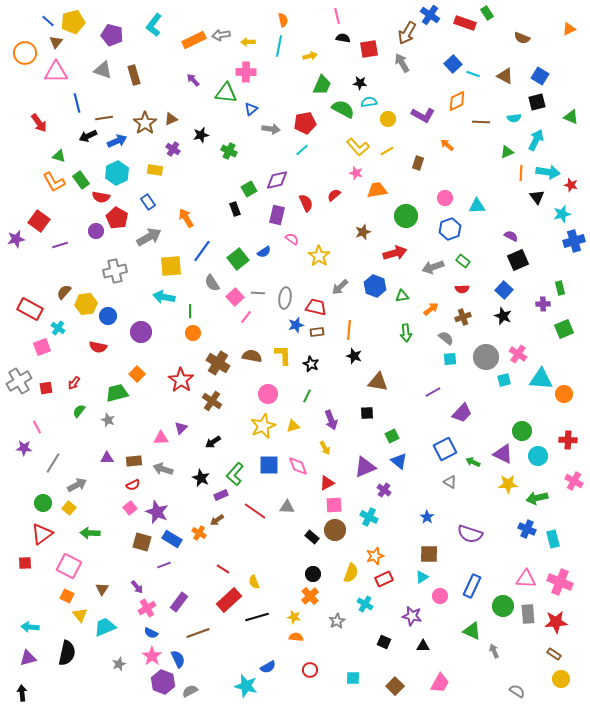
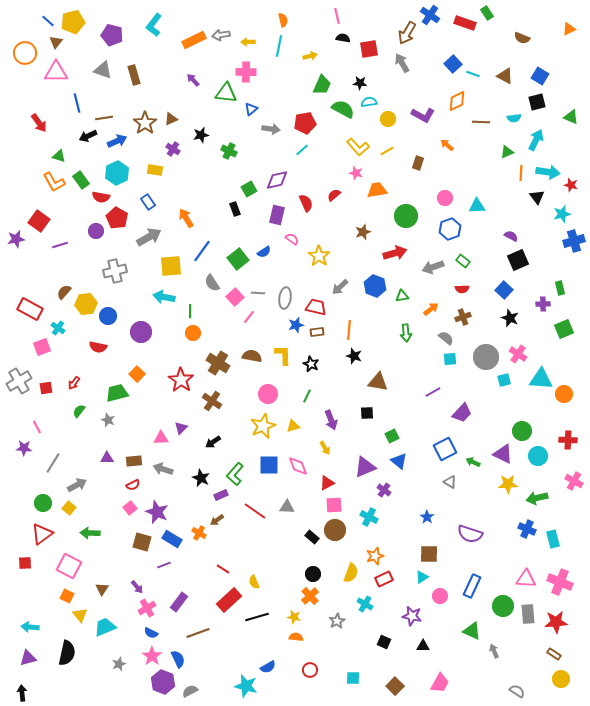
black star at (503, 316): moved 7 px right, 2 px down
pink line at (246, 317): moved 3 px right
